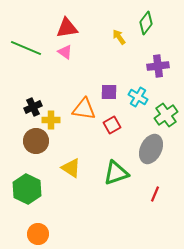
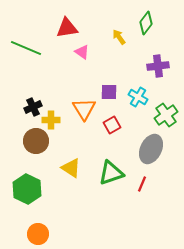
pink triangle: moved 17 px right
orange triangle: rotated 50 degrees clockwise
green triangle: moved 5 px left
red line: moved 13 px left, 10 px up
